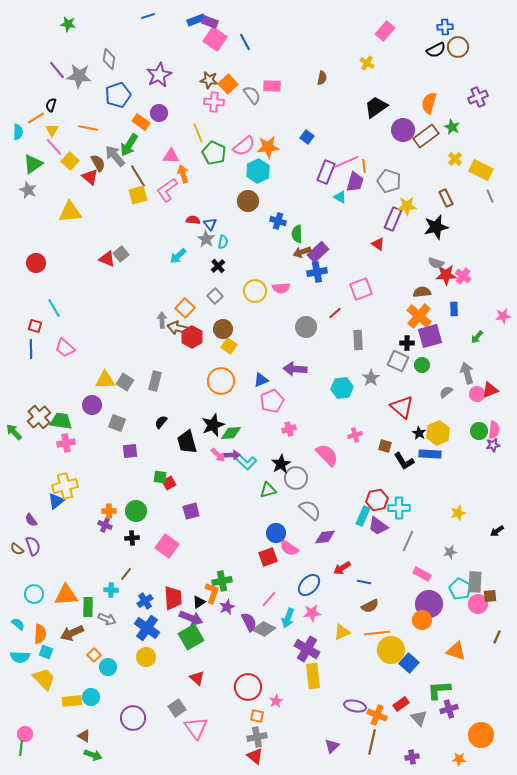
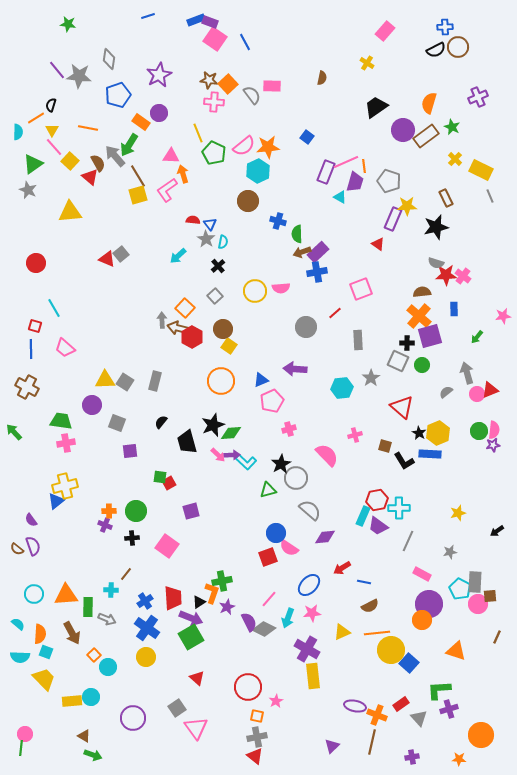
brown cross at (39, 417): moved 12 px left, 30 px up; rotated 20 degrees counterclockwise
brown arrow at (72, 633): rotated 95 degrees counterclockwise
